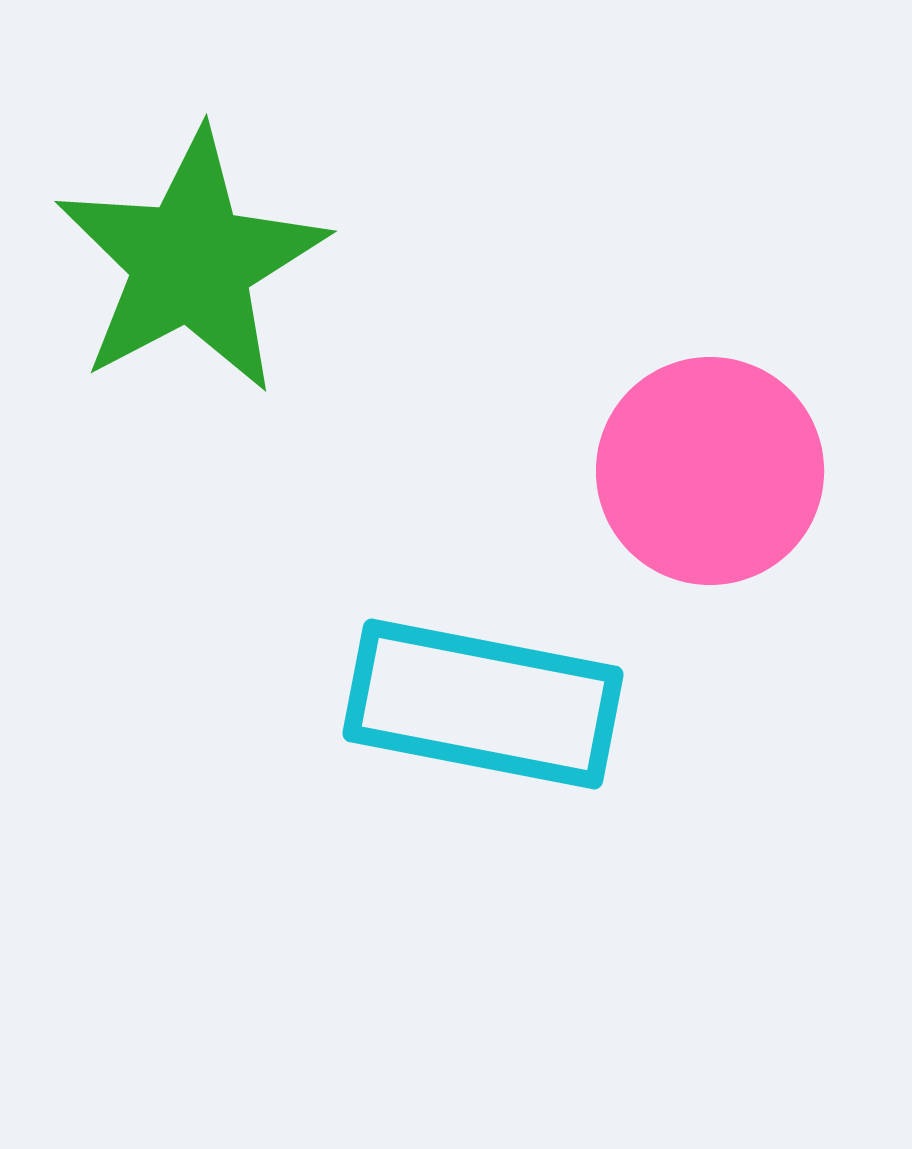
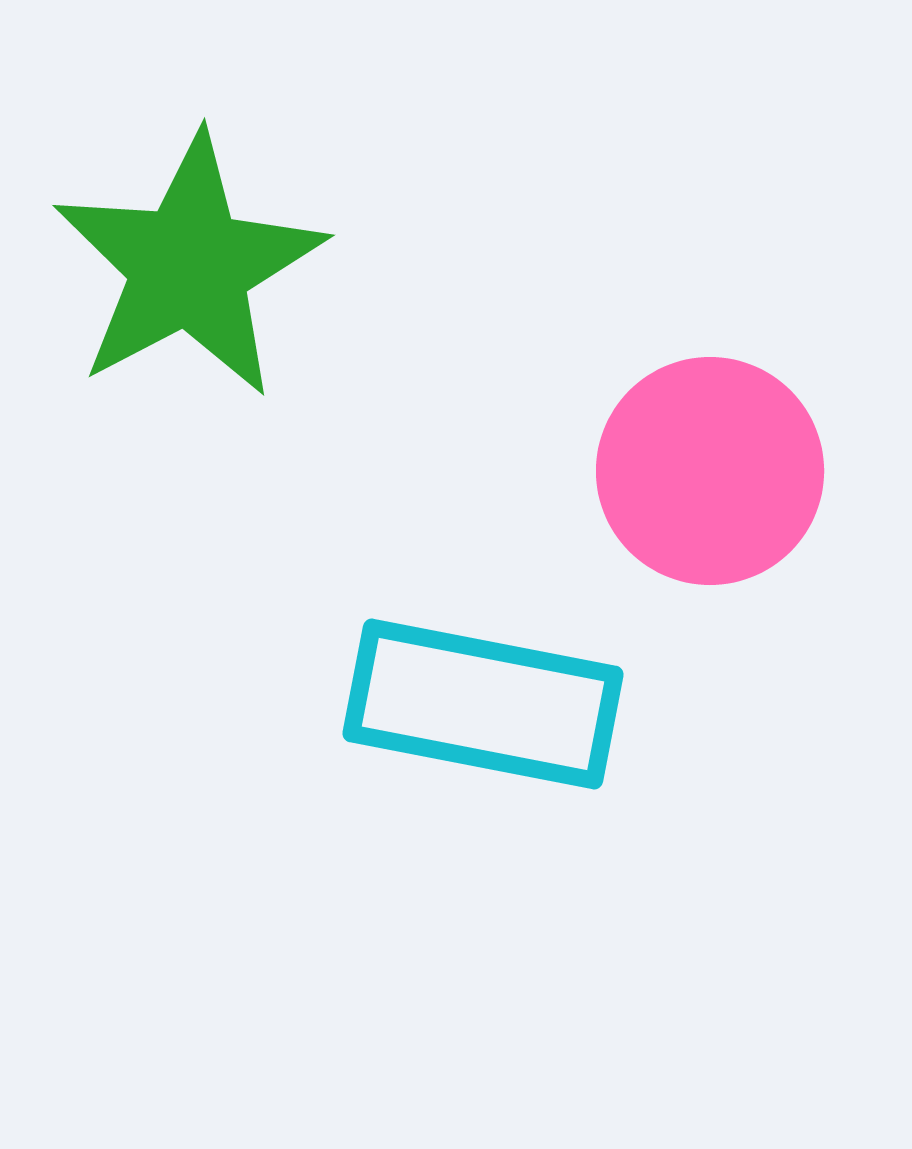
green star: moved 2 px left, 4 px down
